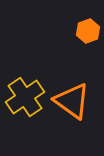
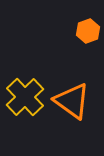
yellow cross: rotated 9 degrees counterclockwise
